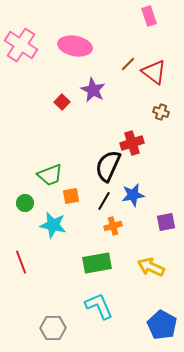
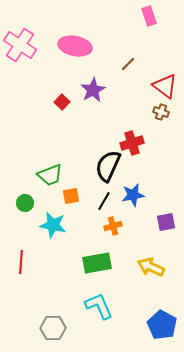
pink cross: moved 1 px left
red triangle: moved 11 px right, 14 px down
purple star: rotated 15 degrees clockwise
red line: rotated 25 degrees clockwise
